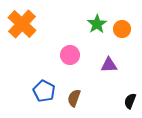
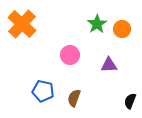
blue pentagon: moved 1 px left; rotated 15 degrees counterclockwise
